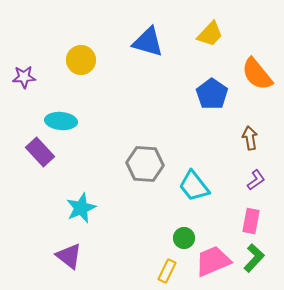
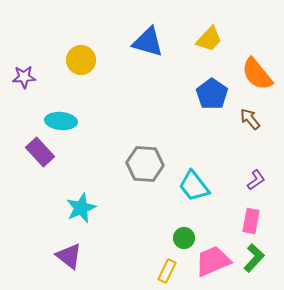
yellow trapezoid: moved 1 px left, 5 px down
brown arrow: moved 19 px up; rotated 30 degrees counterclockwise
